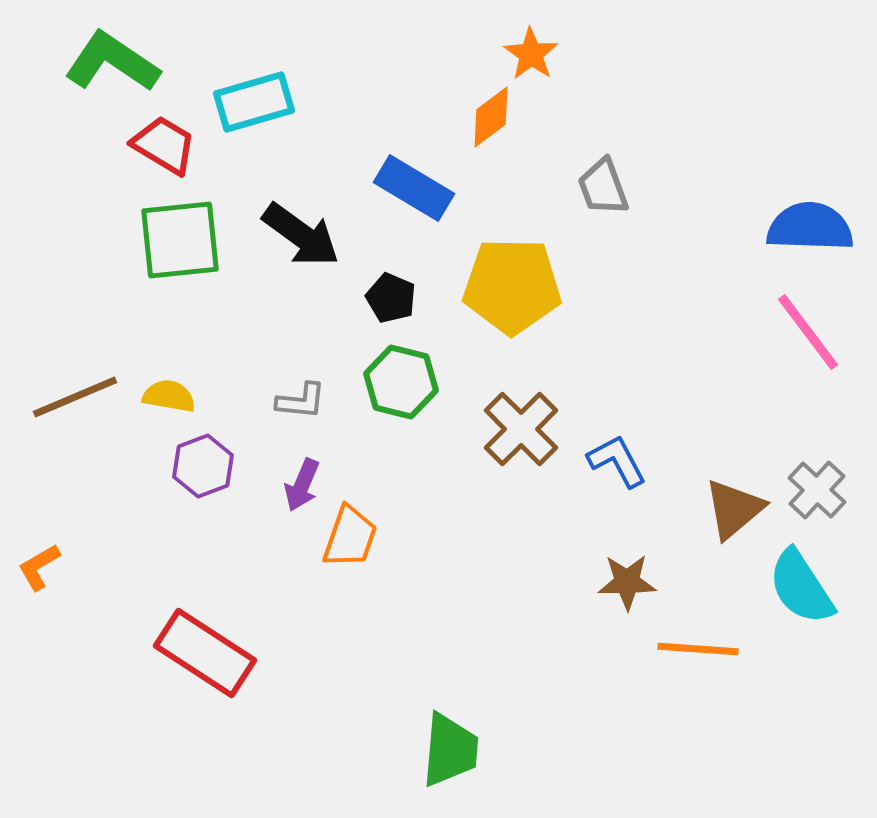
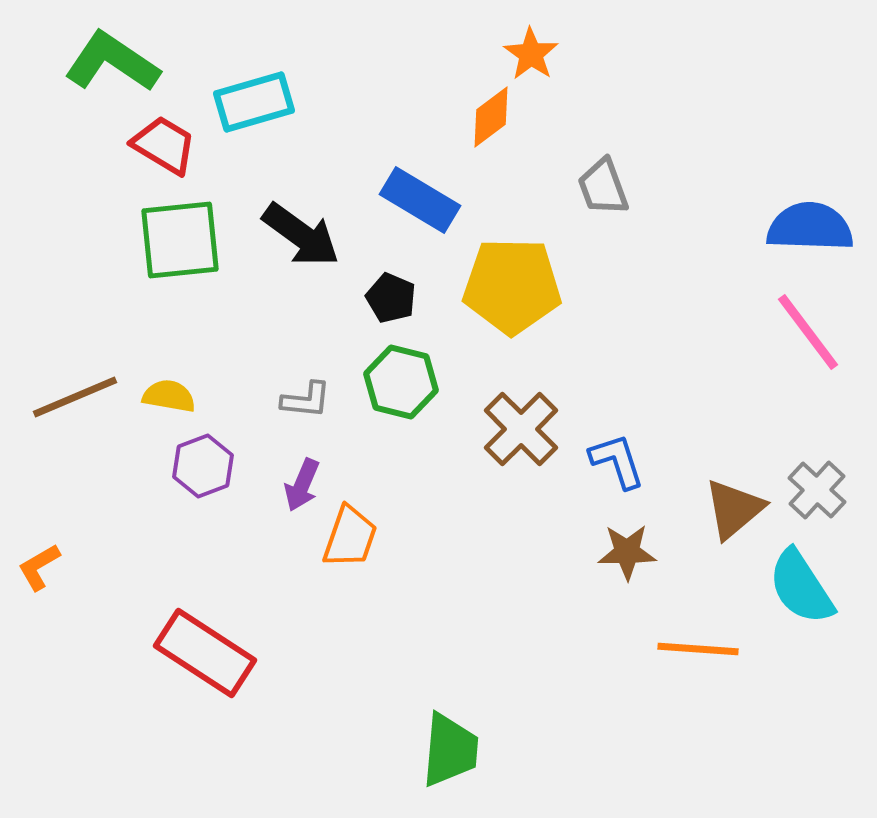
blue rectangle: moved 6 px right, 12 px down
gray L-shape: moved 5 px right, 1 px up
blue L-shape: rotated 10 degrees clockwise
brown star: moved 30 px up
